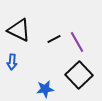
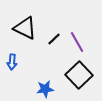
black triangle: moved 6 px right, 2 px up
black line: rotated 16 degrees counterclockwise
